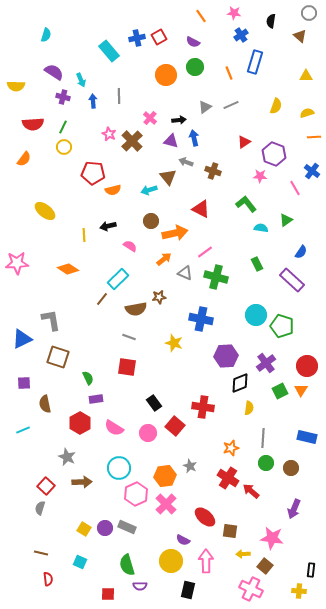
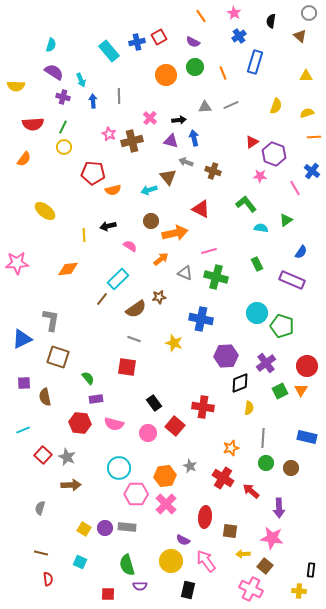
pink star at (234, 13): rotated 24 degrees clockwise
cyan semicircle at (46, 35): moved 5 px right, 10 px down
blue cross at (241, 35): moved 2 px left, 1 px down
blue cross at (137, 38): moved 4 px down
orange line at (229, 73): moved 6 px left
gray triangle at (205, 107): rotated 32 degrees clockwise
brown cross at (132, 141): rotated 30 degrees clockwise
red triangle at (244, 142): moved 8 px right
pink line at (205, 252): moved 4 px right, 1 px up; rotated 21 degrees clockwise
orange arrow at (164, 259): moved 3 px left
orange diamond at (68, 269): rotated 40 degrees counterclockwise
purple rectangle at (292, 280): rotated 20 degrees counterclockwise
brown semicircle at (136, 309): rotated 25 degrees counterclockwise
cyan circle at (256, 315): moved 1 px right, 2 px up
gray L-shape at (51, 320): rotated 20 degrees clockwise
gray line at (129, 337): moved 5 px right, 2 px down
green semicircle at (88, 378): rotated 16 degrees counterclockwise
brown semicircle at (45, 404): moved 7 px up
red hexagon at (80, 423): rotated 25 degrees counterclockwise
pink semicircle at (114, 428): moved 4 px up; rotated 18 degrees counterclockwise
red cross at (228, 478): moved 5 px left
brown arrow at (82, 482): moved 11 px left, 3 px down
red square at (46, 486): moved 3 px left, 31 px up
pink hexagon at (136, 494): rotated 25 degrees clockwise
purple arrow at (294, 509): moved 15 px left, 1 px up; rotated 24 degrees counterclockwise
red ellipse at (205, 517): rotated 55 degrees clockwise
gray rectangle at (127, 527): rotated 18 degrees counterclockwise
pink arrow at (206, 561): rotated 35 degrees counterclockwise
